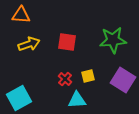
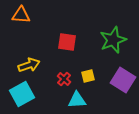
green star: rotated 16 degrees counterclockwise
yellow arrow: moved 21 px down
red cross: moved 1 px left
cyan square: moved 3 px right, 4 px up
